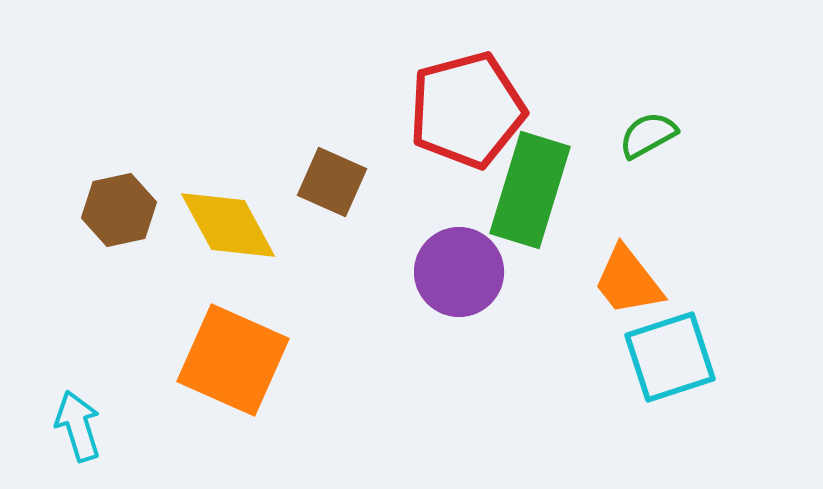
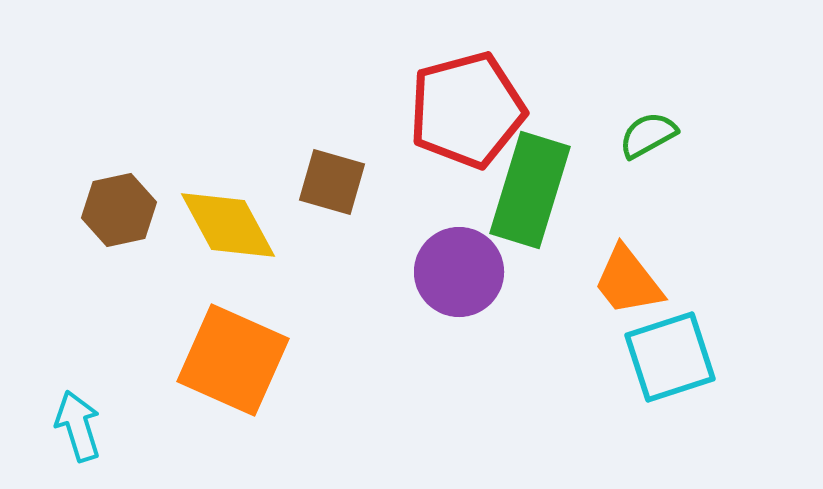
brown square: rotated 8 degrees counterclockwise
